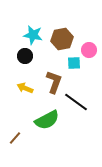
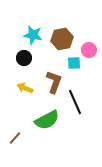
black circle: moved 1 px left, 2 px down
black line: moved 1 px left; rotated 30 degrees clockwise
